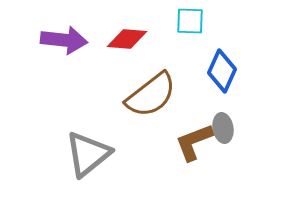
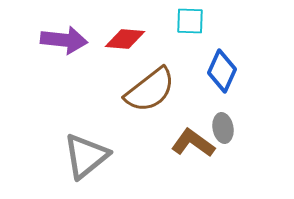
red diamond: moved 2 px left
brown semicircle: moved 1 px left, 5 px up
brown L-shape: moved 1 px left, 1 px down; rotated 57 degrees clockwise
gray triangle: moved 2 px left, 2 px down
